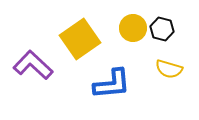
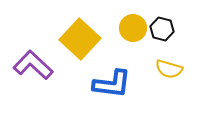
yellow square: rotated 12 degrees counterclockwise
blue L-shape: rotated 12 degrees clockwise
